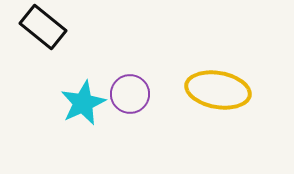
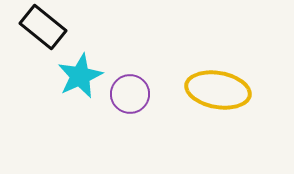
cyan star: moved 3 px left, 27 px up
